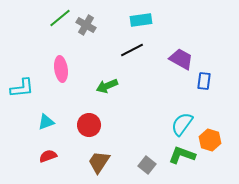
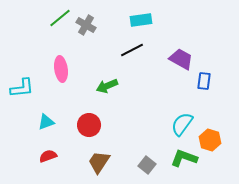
green L-shape: moved 2 px right, 3 px down
